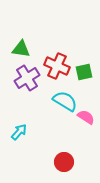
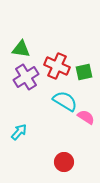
purple cross: moved 1 px left, 1 px up
